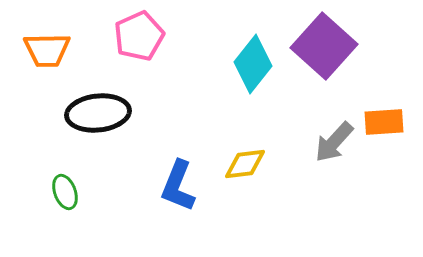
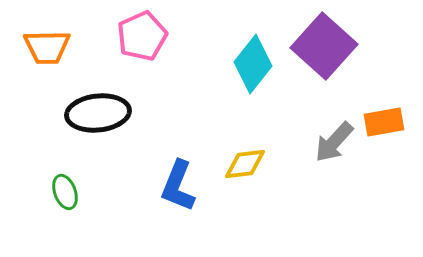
pink pentagon: moved 3 px right
orange trapezoid: moved 3 px up
orange rectangle: rotated 6 degrees counterclockwise
